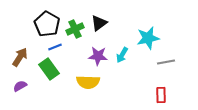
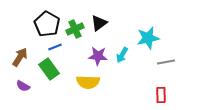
purple semicircle: moved 3 px right; rotated 120 degrees counterclockwise
